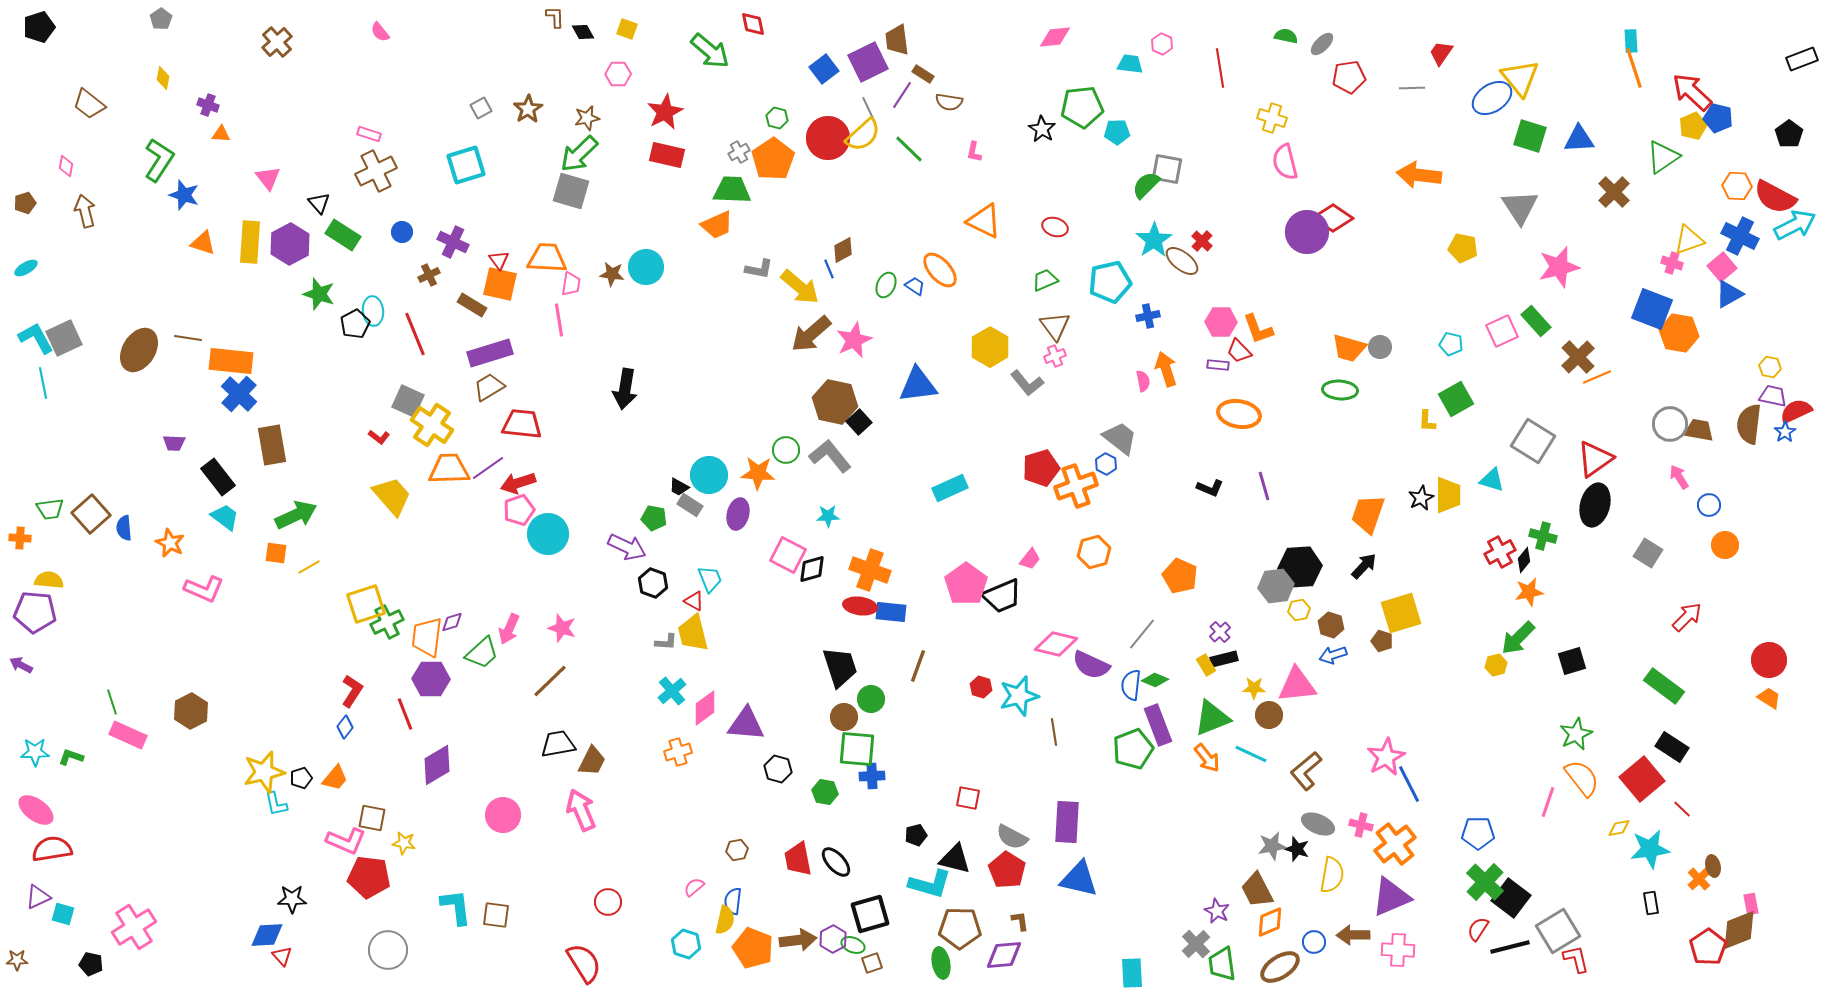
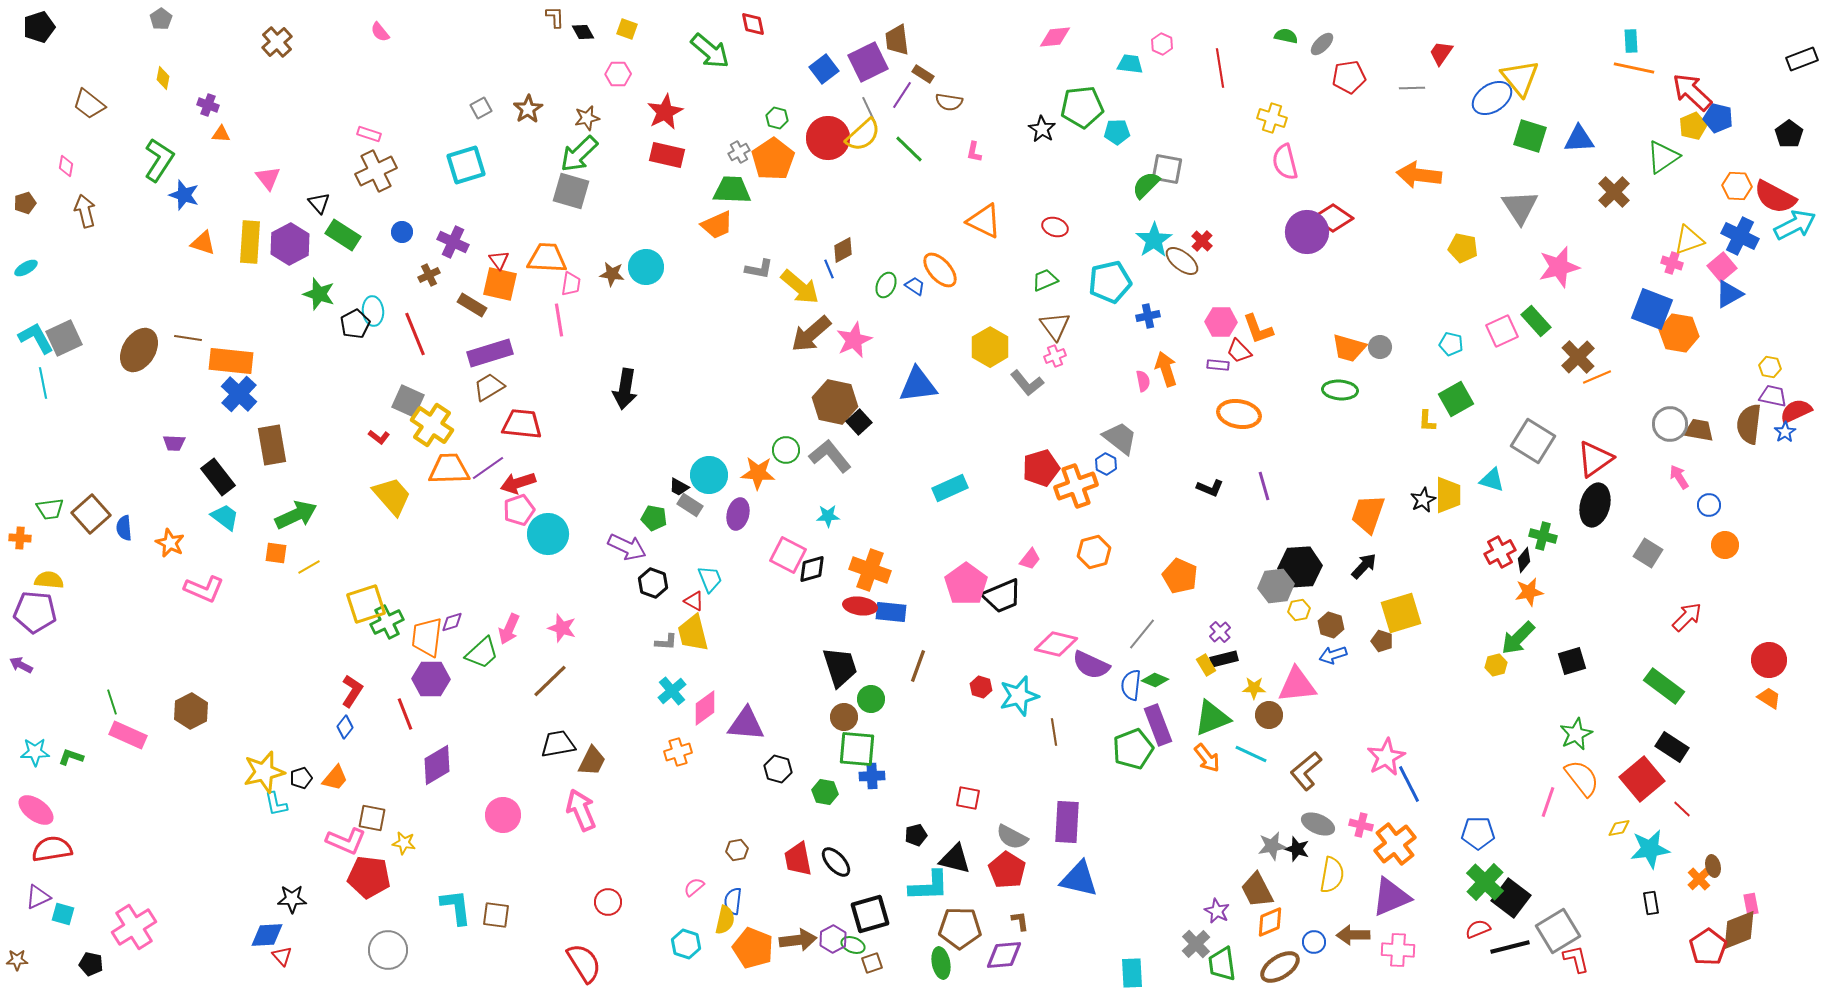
orange line at (1634, 68): rotated 60 degrees counterclockwise
black star at (1421, 498): moved 2 px right, 2 px down
cyan L-shape at (930, 884): moved 1 px left, 2 px down; rotated 18 degrees counterclockwise
red semicircle at (1478, 929): rotated 35 degrees clockwise
